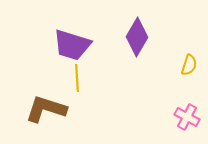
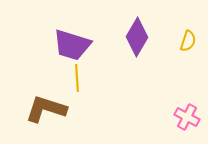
yellow semicircle: moved 1 px left, 24 px up
